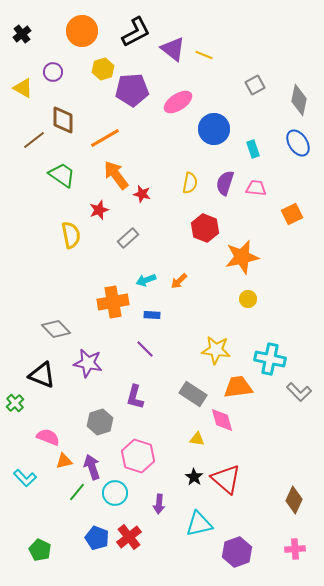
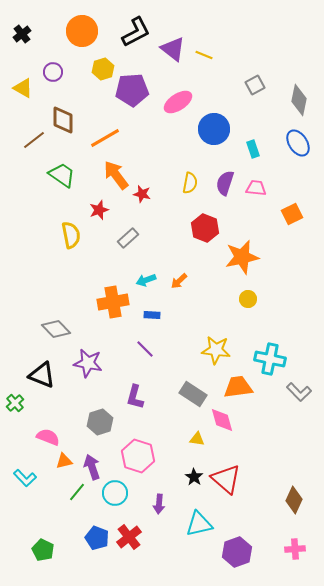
green pentagon at (40, 550): moved 3 px right
